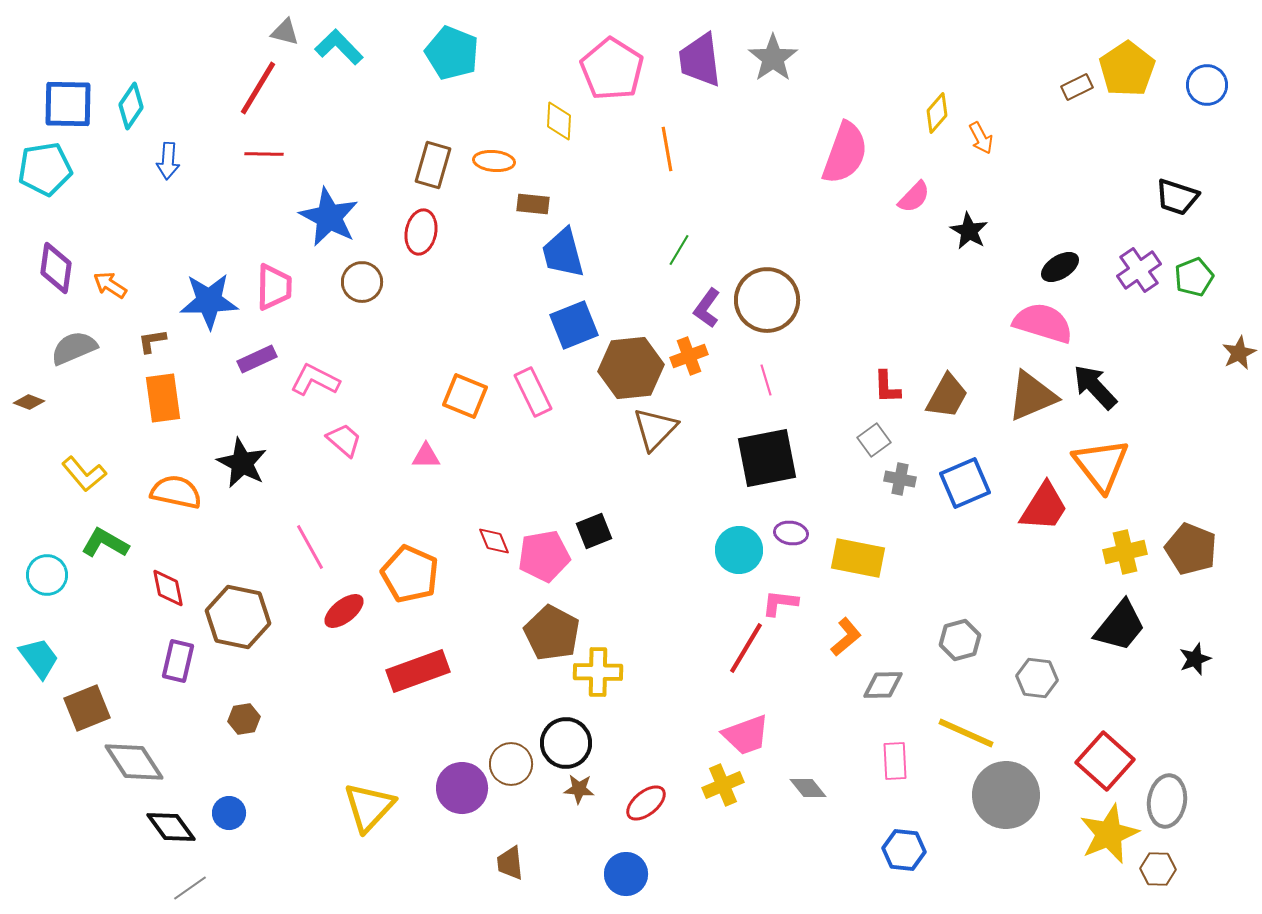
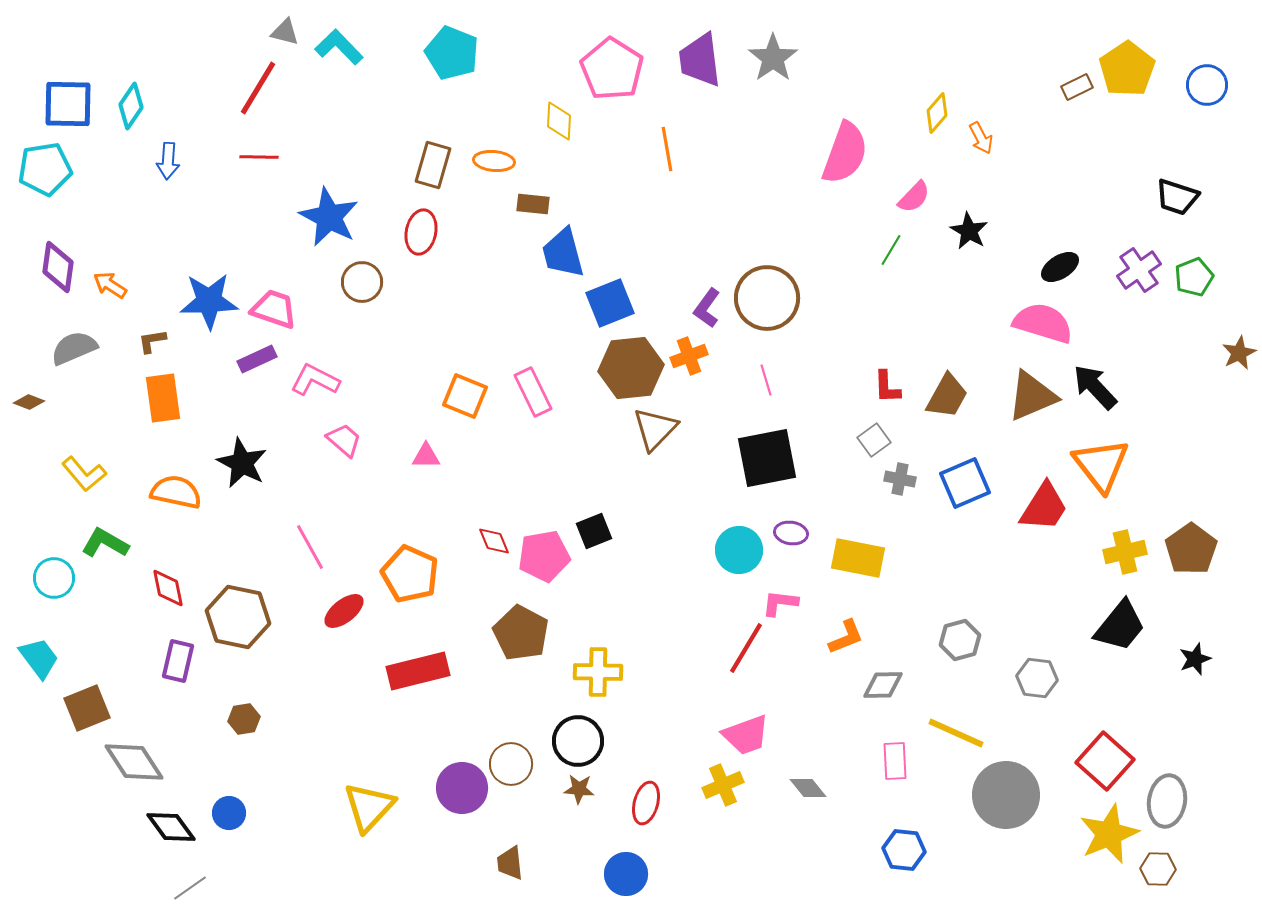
red line at (264, 154): moved 5 px left, 3 px down
green line at (679, 250): moved 212 px right
purple diamond at (56, 268): moved 2 px right, 1 px up
pink trapezoid at (274, 287): moved 22 px down; rotated 72 degrees counterclockwise
brown circle at (767, 300): moved 2 px up
blue square at (574, 325): moved 36 px right, 22 px up
brown pentagon at (1191, 549): rotated 15 degrees clockwise
cyan circle at (47, 575): moved 7 px right, 3 px down
brown pentagon at (552, 633): moved 31 px left
orange L-shape at (846, 637): rotated 18 degrees clockwise
red rectangle at (418, 671): rotated 6 degrees clockwise
yellow line at (966, 733): moved 10 px left
black circle at (566, 743): moved 12 px right, 2 px up
red ellipse at (646, 803): rotated 36 degrees counterclockwise
